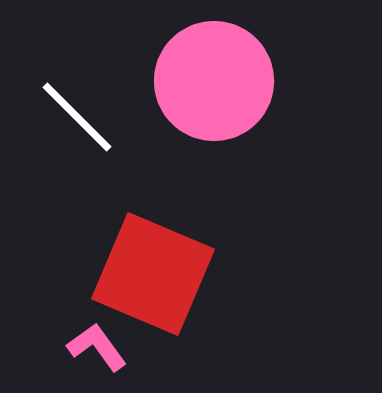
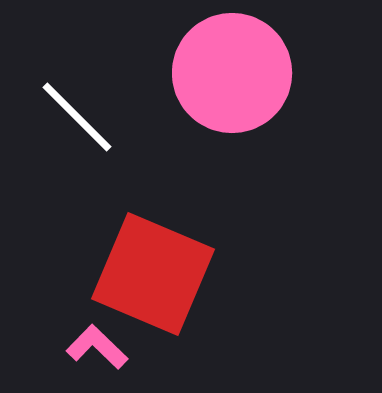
pink circle: moved 18 px right, 8 px up
pink L-shape: rotated 10 degrees counterclockwise
